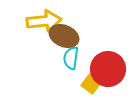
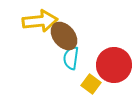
yellow arrow: moved 4 px left
brown ellipse: rotated 28 degrees clockwise
red circle: moved 6 px right, 4 px up
